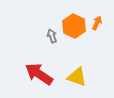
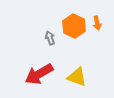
orange arrow: rotated 144 degrees clockwise
gray arrow: moved 2 px left, 2 px down
red arrow: rotated 64 degrees counterclockwise
